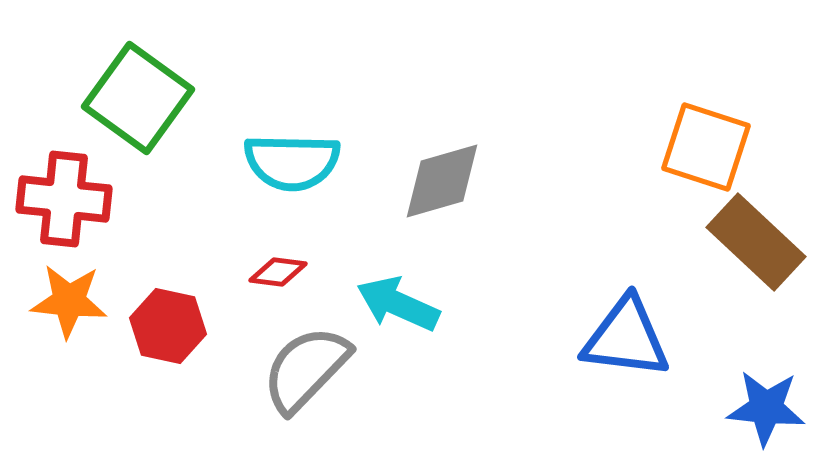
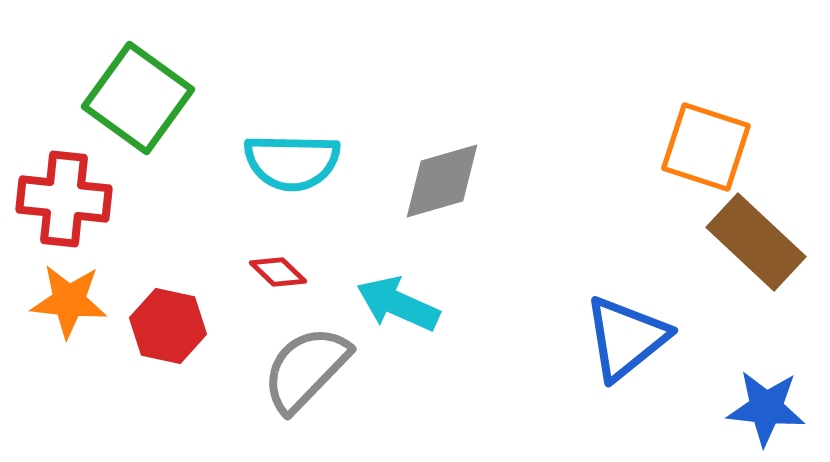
red diamond: rotated 36 degrees clockwise
blue triangle: rotated 46 degrees counterclockwise
